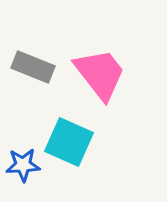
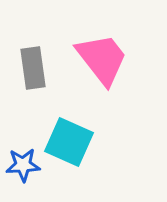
gray rectangle: moved 1 px down; rotated 60 degrees clockwise
pink trapezoid: moved 2 px right, 15 px up
